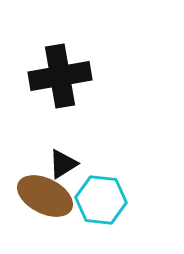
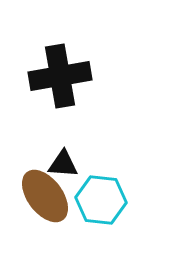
black triangle: rotated 36 degrees clockwise
brown ellipse: rotated 26 degrees clockwise
